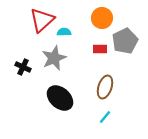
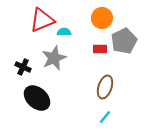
red triangle: rotated 20 degrees clockwise
gray pentagon: moved 1 px left
black ellipse: moved 23 px left
